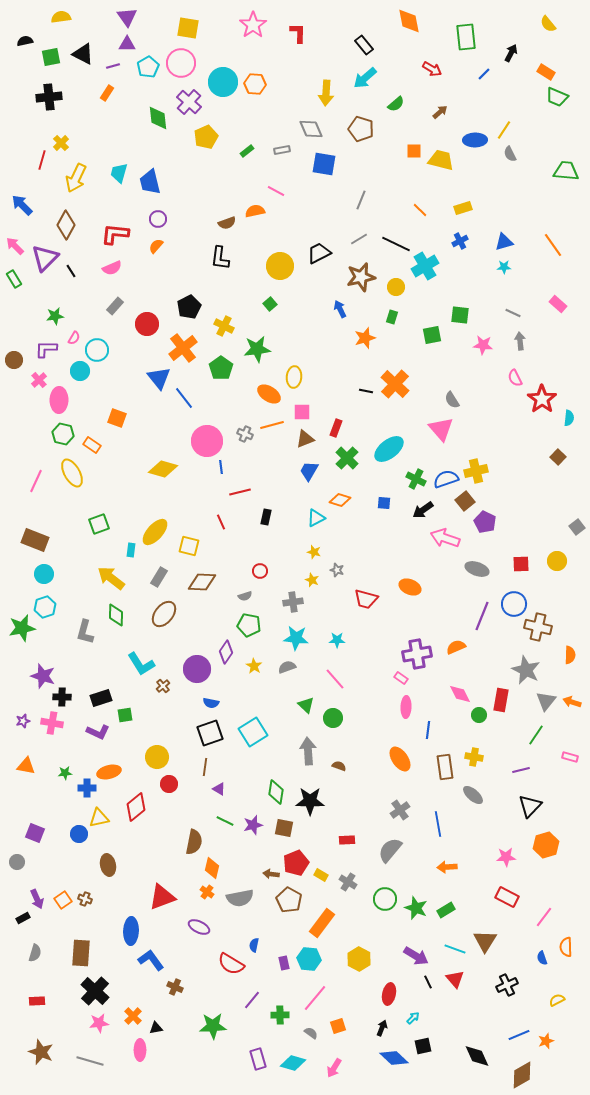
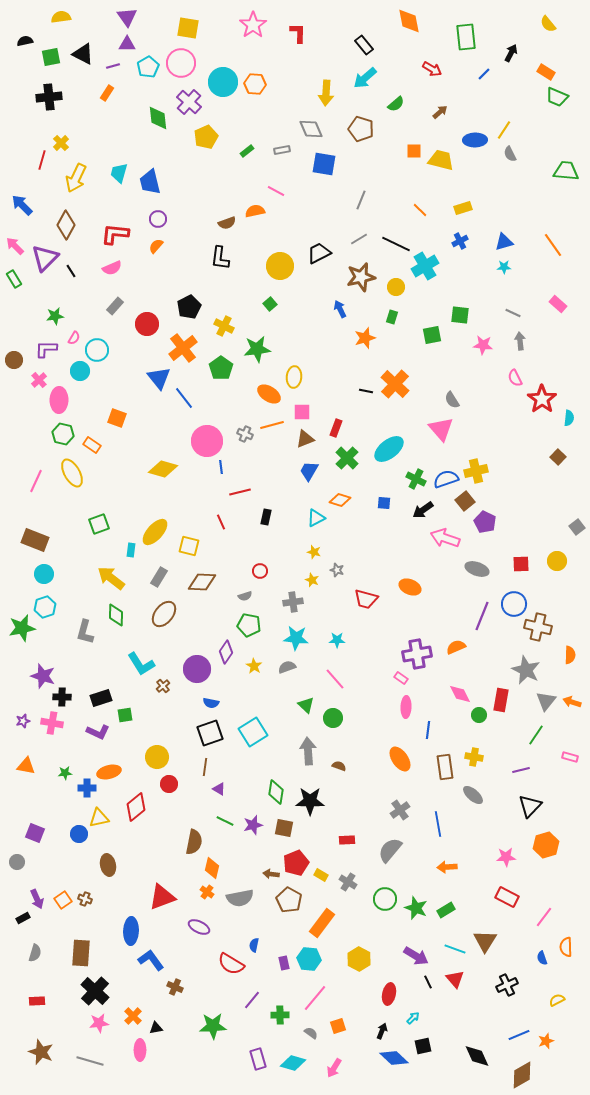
black arrow at (382, 1028): moved 3 px down
